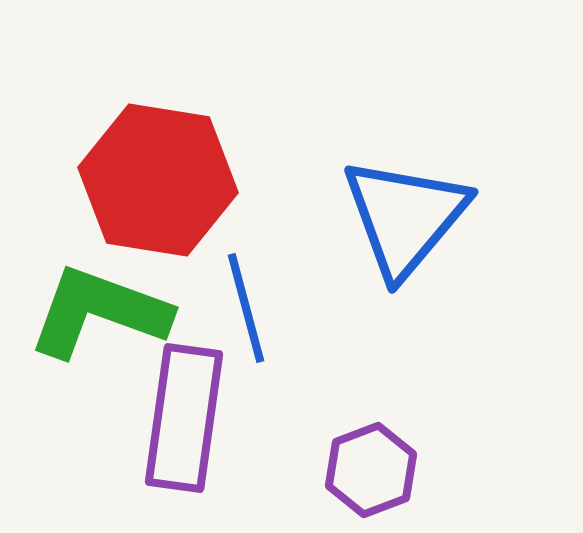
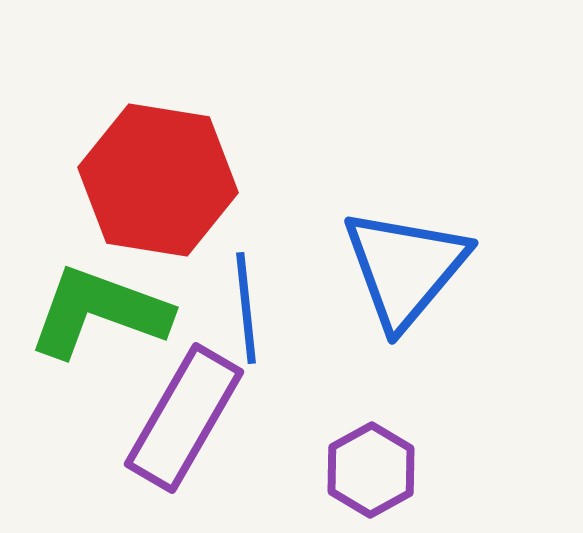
blue triangle: moved 51 px down
blue line: rotated 9 degrees clockwise
purple rectangle: rotated 22 degrees clockwise
purple hexagon: rotated 8 degrees counterclockwise
